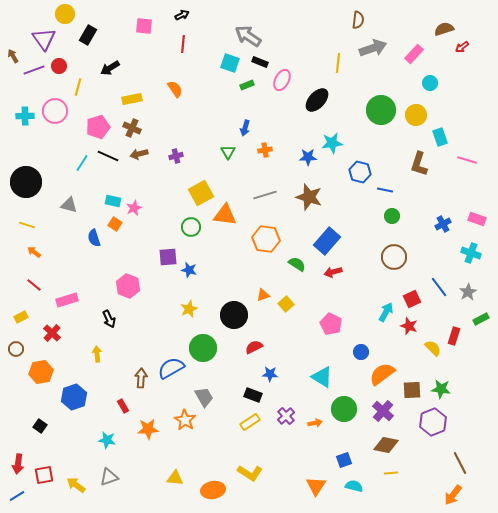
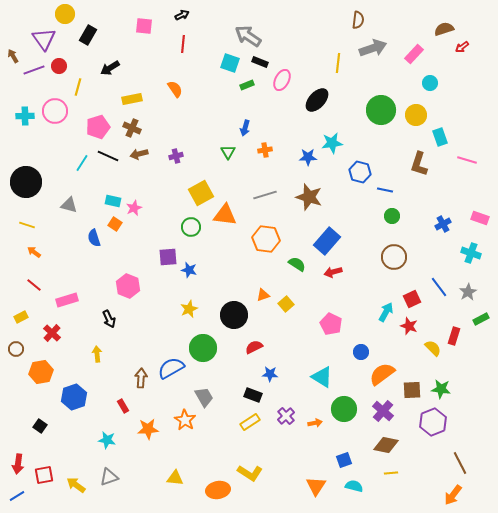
pink rectangle at (477, 219): moved 3 px right, 1 px up
orange ellipse at (213, 490): moved 5 px right
